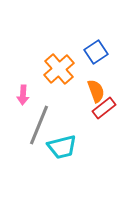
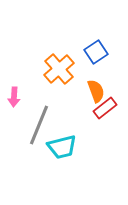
pink arrow: moved 9 px left, 2 px down
red rectangle: moved 1 px right
